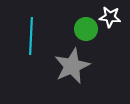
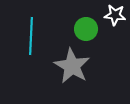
white star: moved 5 px right, 2 px up
gray star: rotated 18 degrees counterclockwise
